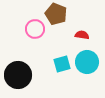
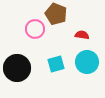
cyan square: moved 6 px left
black circle: moved 1 px left, 7 px up
